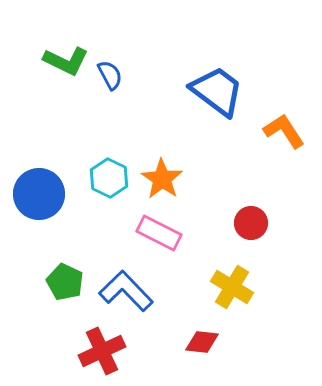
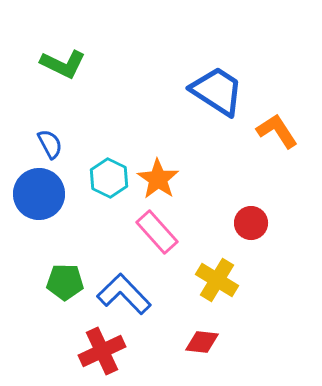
green L-shape: moved 3 px left, 3 px down
blue semicircle: moved 60 px left, 69 px down
blue trapezoid: rotated 4 degrees counterclockwise
orange L-shape: moved 7 px left
orange star: moved 4 px left
pink rectangle: moved 2 px left, 1 px up; rotated 21 degrees clockwise
green pentagon: rotated 24 degrees counterclockwise
yellow cross: moved 15 px left, 7 px up
blue L-shape: moved 2 px left, 3 px down
